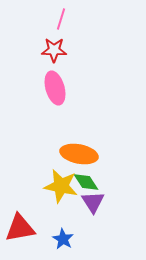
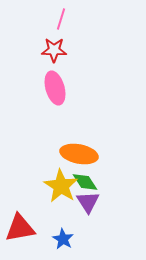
green diamond: moved 1 px left
yellow star: rotated 20 degrees clockwise
purple triangle: moved 5 px left
